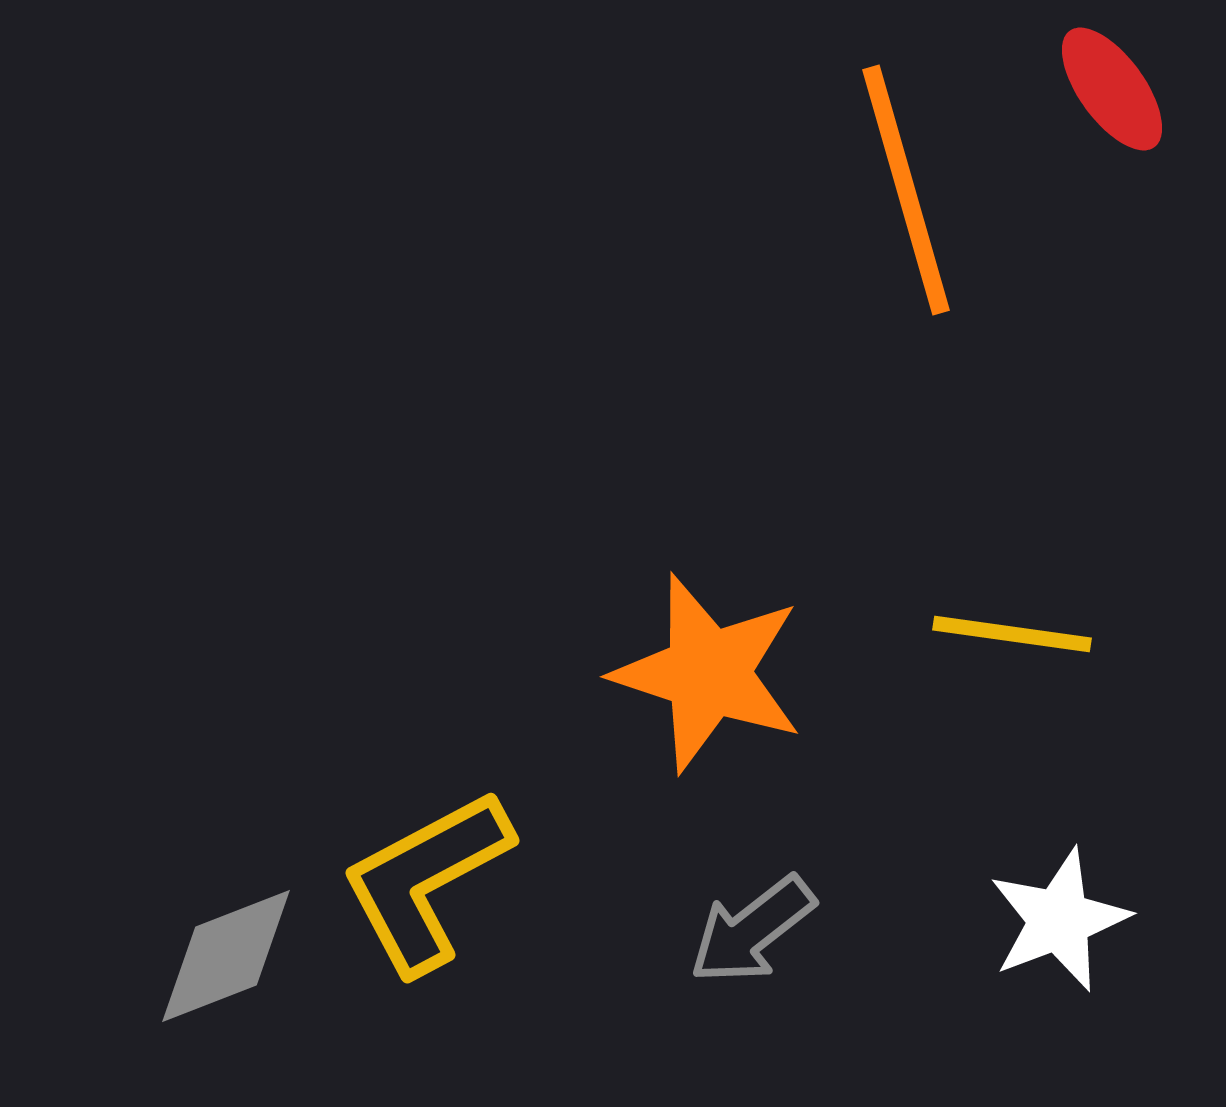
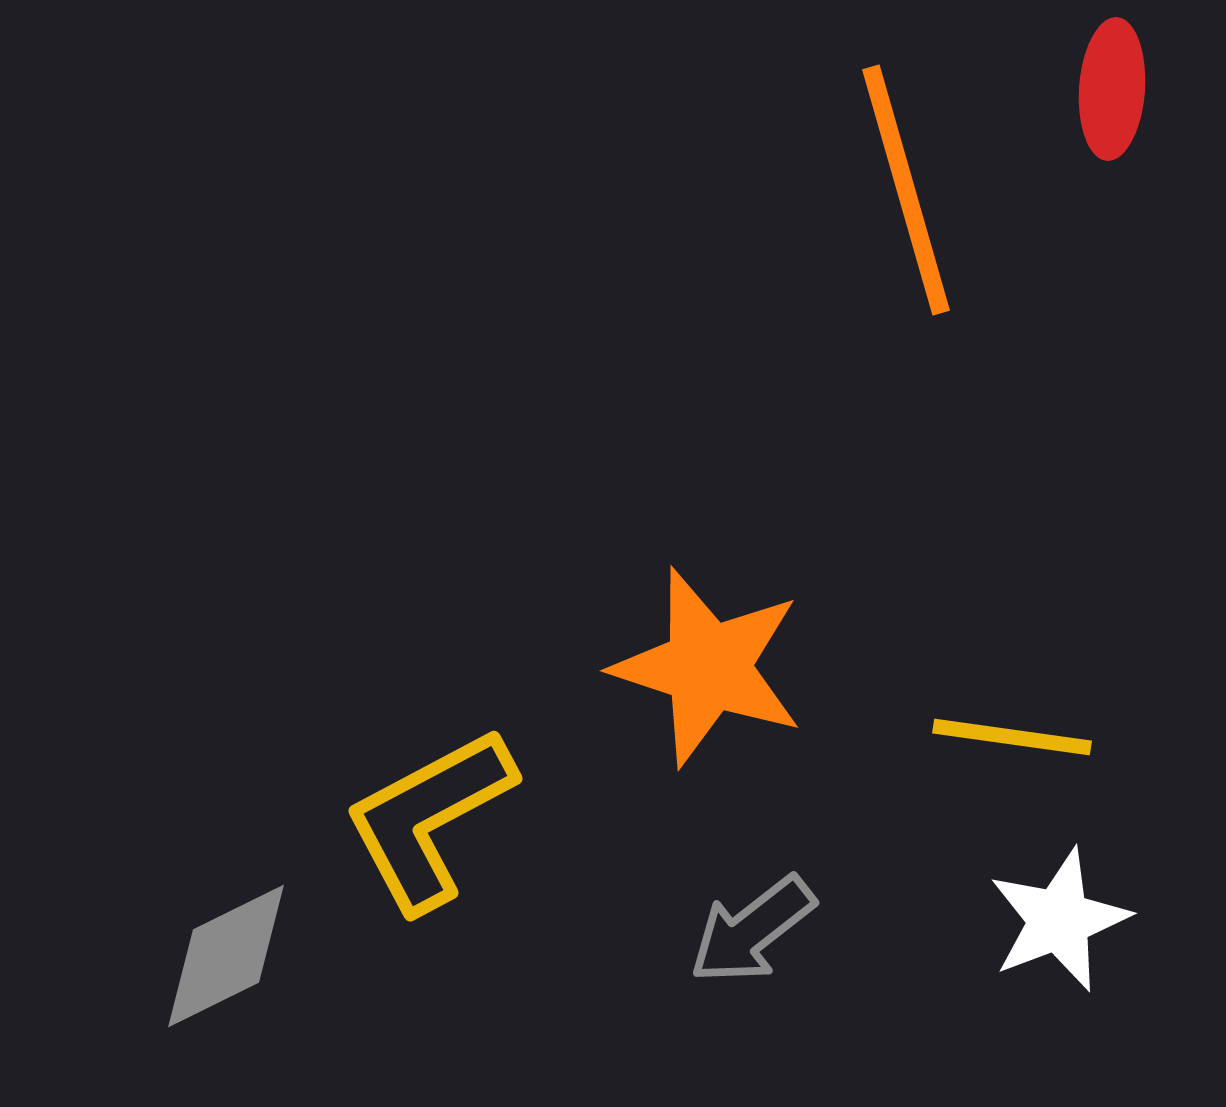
red ellipse: rotated 40 degrees clockwise
yellow line: moved 103 px down
orange star: moved 6 px up
yellow L-shape: moved 3 px right, 62 px up
gray diamond: rotated 5 degrees counterclockwise
